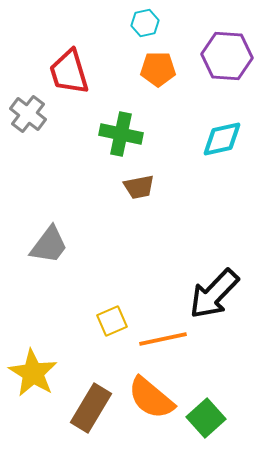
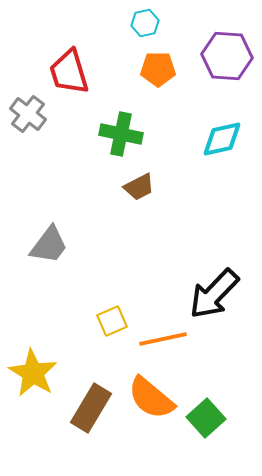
brown trapezoid: rotated 16 degrees counterclockwise
